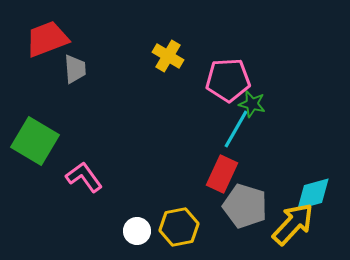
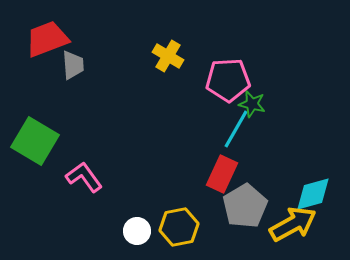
gray trapezoid: moved 2 px left, 4 px up
gray pentagon: rotated 24 degrees clockwise
yellow arrow: rotated 18 degrees clockwise
